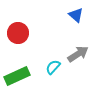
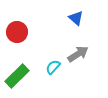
blue triangle: moved 3 px down
red circle: moved 1 px left, 1 px up
green rectangle: rotated 20 degrees counterclockwise
